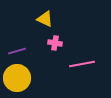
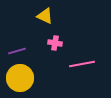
yellow triangle: moved 3 px up
yellow circle: moved 3 px right
